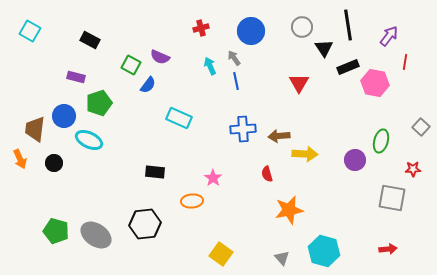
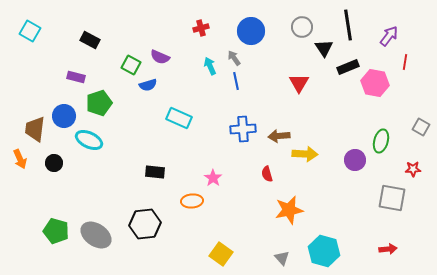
blue semicircle at (148, 85): rotated 36 degrees clockwise
gray square at (421, 127): rotated 12 degrees counterclockwise
